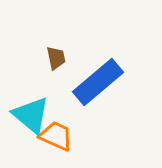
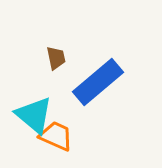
cyan triangle: moved 3 px right
